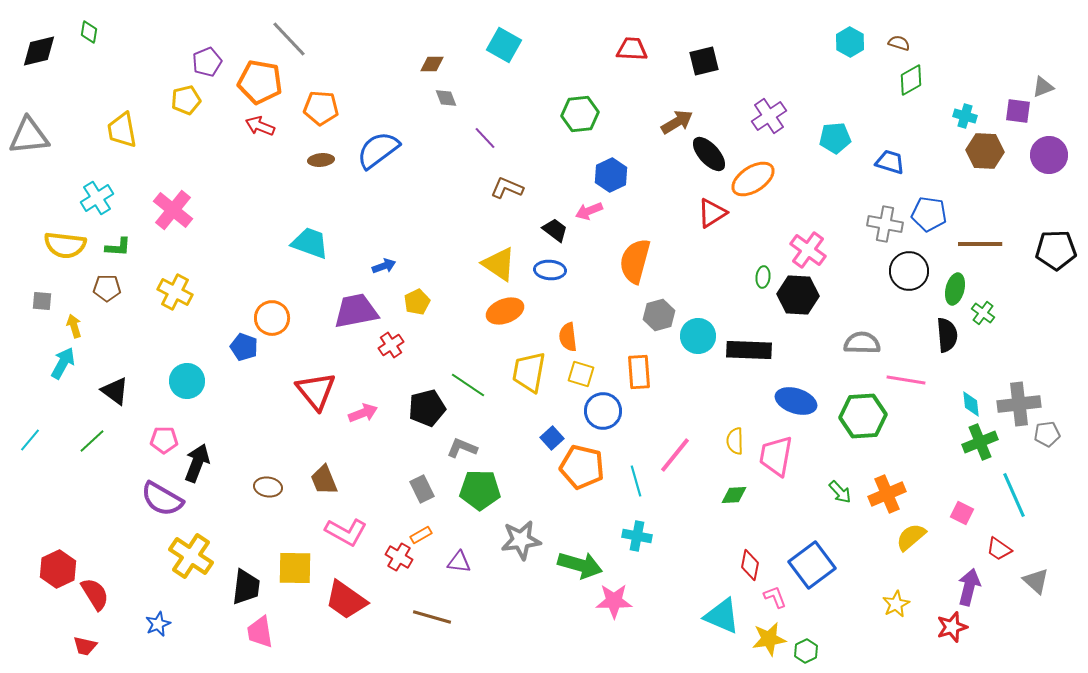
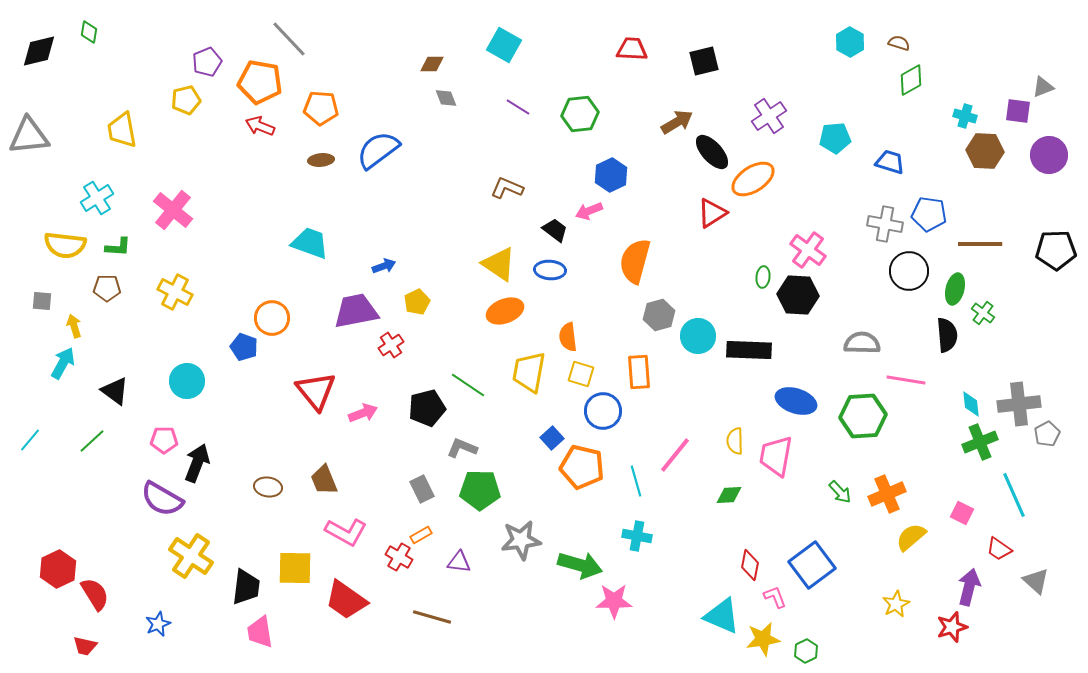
purple line at (485, 138): moved 33 px right, 31 px up; rotated 15 degrees counterclockwise
black ellipse at (709, 154): moved 3 px right, 2 px up
gray pentagon at (1047, 434): rotated 20 degrees counterclockwise
green diamond at (734, 495): moved 5 px left
yellow star at (769, 639): moved 6 px left
